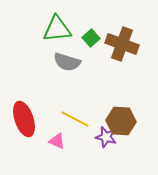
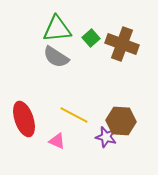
gray semicircle: moved 11 px left, 5 px up; rotated 16 degrees clockwise
yellow line: moved 1 px left, 4 px up
